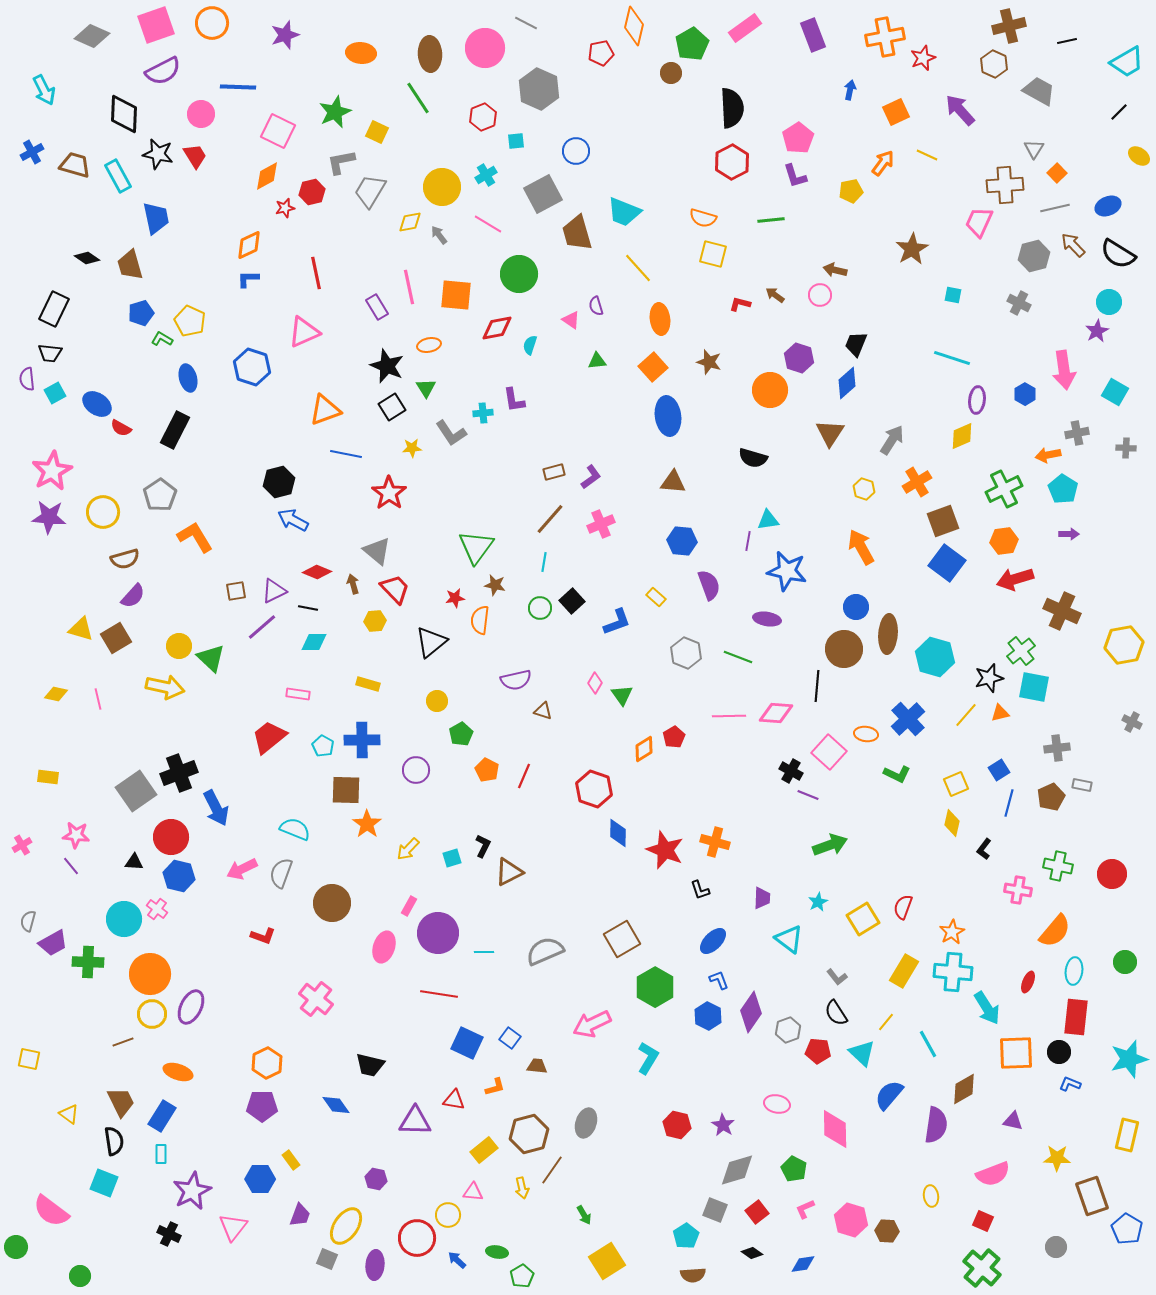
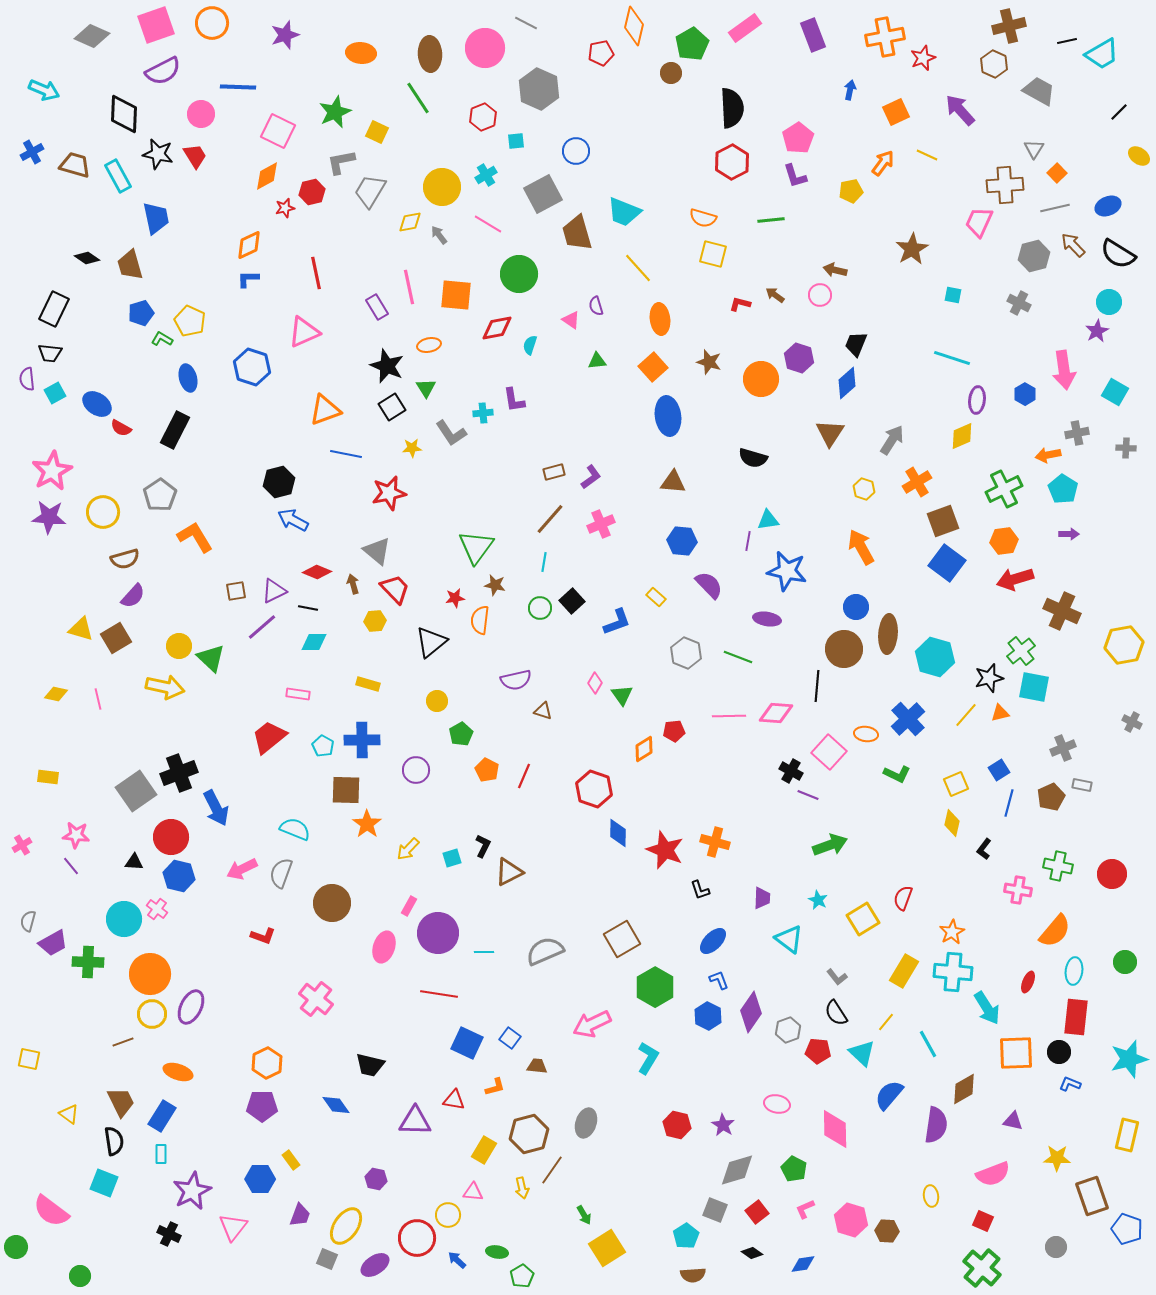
cyan trapezoid at (1127, 62): moved 25 px left, 8 px up
cyan arrow at (44, 90): rotated 40 degrees counterclockwise
orange circle at (770, 390): moved 9 px left, 11 px up
red star at (389, 493): rotated 24 degrees clockwise
purple semicircle at (709, 585): rotated 24 degrees counterclockwise
red pentagon at (674, 737): moved 6 px up; rotated 25 degrees clockwise
gray cross at (1057, 748): moved 6 px right; rotated 15 degrees counterclockwise
cyan star at (818, 902): moved 2 px up; rotated 18 degrees counterclockwise
red semicircle at (903, 907): moved 9 px up
yellow rectangle at (484, 1150): rotated 20 degrees counterclockwise
blue pentagon at (1127, 1229): rotated 12 degrees counterclockwise
yellow square at (607, 1261): moved 13 px up
purple ellipse at (375, 1265): rotated 52 degrees clockwise
